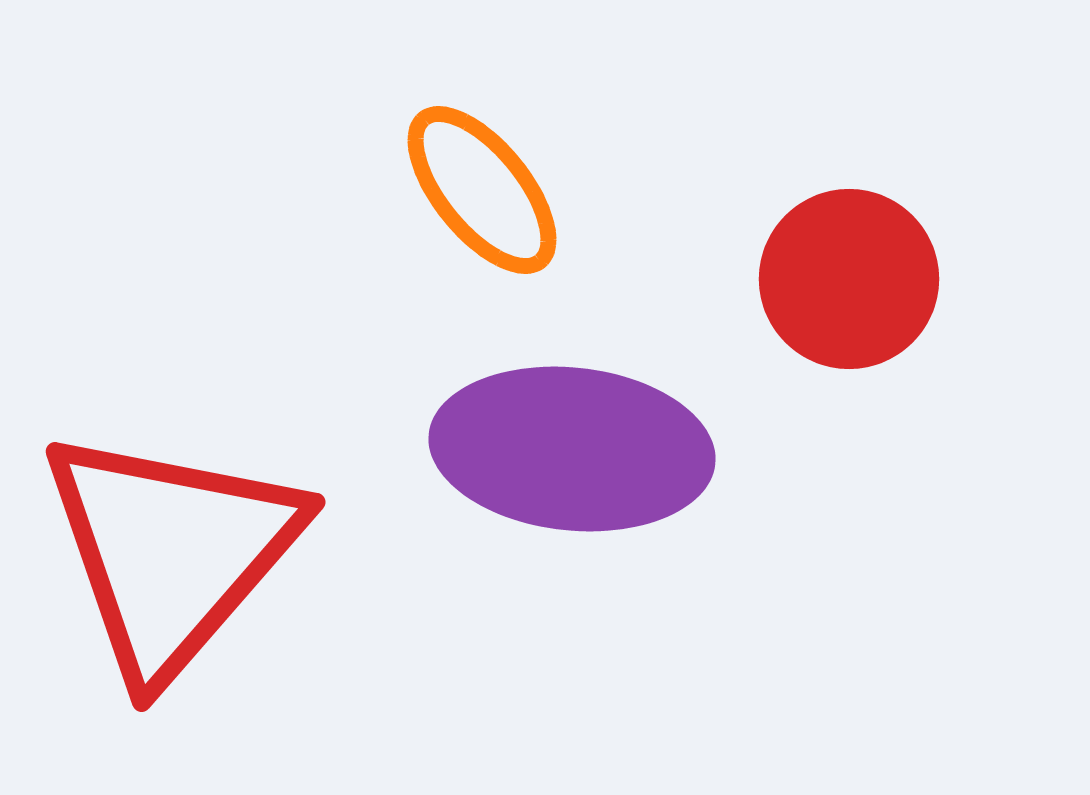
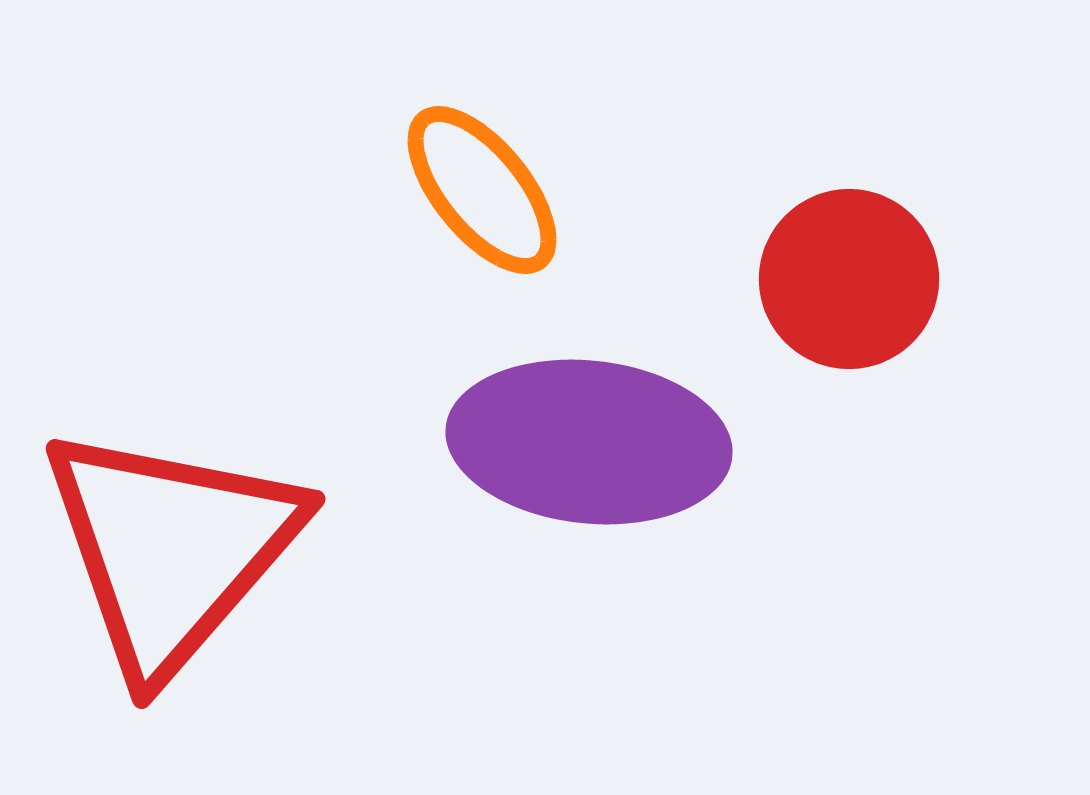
purple ellipse: moved 17 px right, 7 px up
red triangle: moved 3 px up
